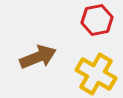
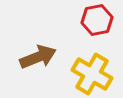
yellow cross: moved 4 px left
